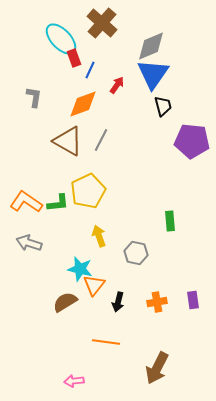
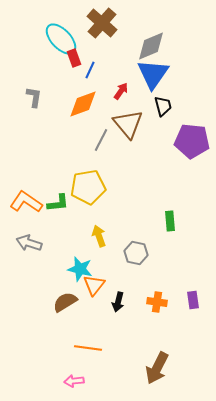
red arrow: moved 4 px right, 6 px down
brown triangle: moved 60 px right, 17 px up; rotated 20 degrees clockwise
yellow pentagon: moved 4 px up; rotated 16 degrees clockwise
orange cross: rotated 18 degrees clockwise
orange line: moved 18 px left, 6 px down
